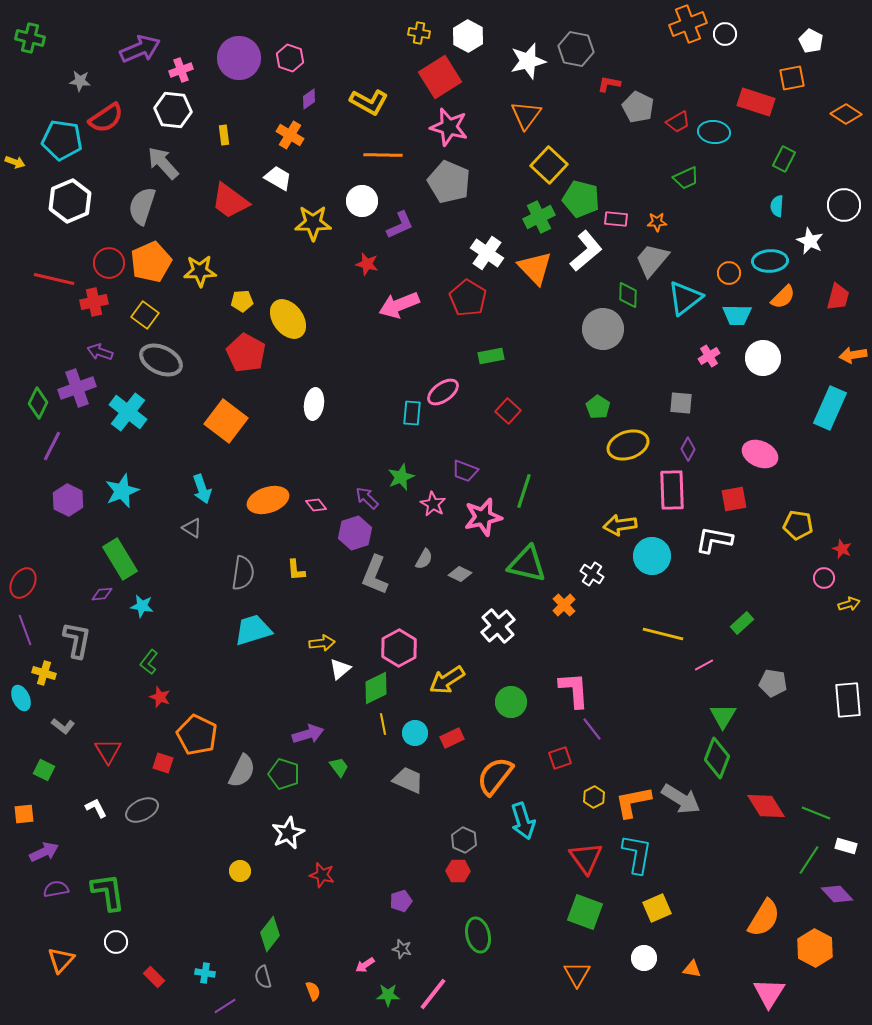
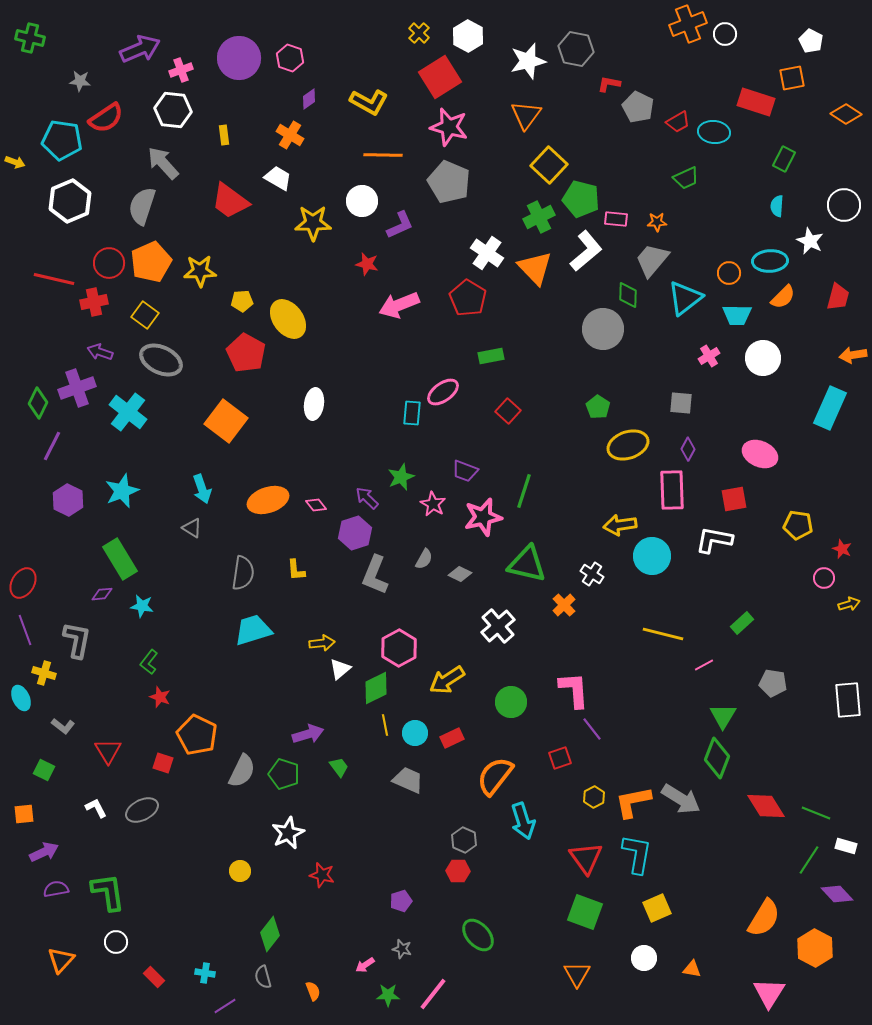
yellow cross at (419, 33): rotated 35 degrees clockwise
yellow line at (383, 724): moved 2 px right, 1 px down
green ellipse at (478, 935): rotated 28 degrees counterclockwise
